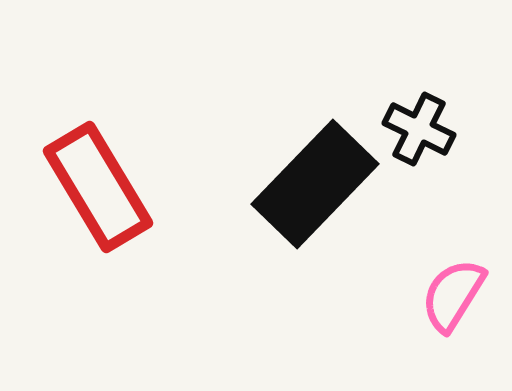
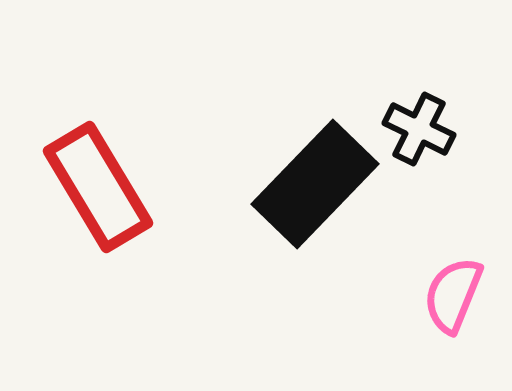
pink semicircle: rotated 10 degrees counterclockwise
